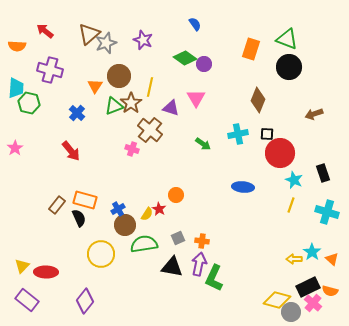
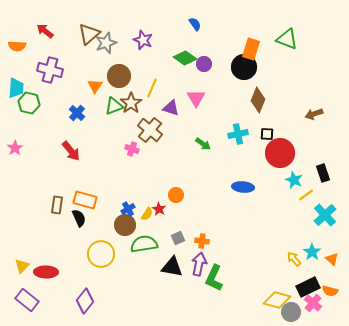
black circle at (289, 67): moved 45 px left
yellow line at (150, 87): moved 2 px right, 1 px down; rotated 12 degrees clockwise
brown rectangle at (57, 205): rotated 30 degrees counterclockwise
yellow line at (291, 205): moved 15 px right, 10 px up; rotated 35 degrees clockwise
blue cross at (118, 209): moved 10 px right
cyan cross at (327, 212): moved 2 px left, 3 px down; rotated 30 degrees clockwise
yellow arrow at (294, 259): rotated 49 degrees clockwise
